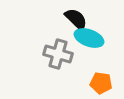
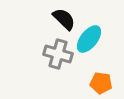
black semicircle: moved 12 px left
cyan ellipse: moved 1 px down; rotated 72 degrees counterclockwise
